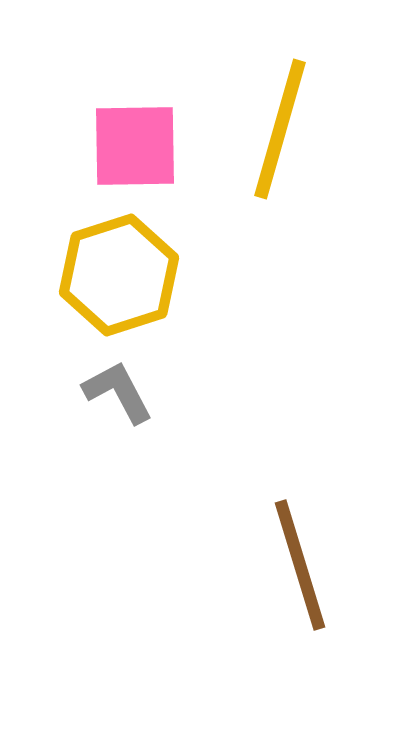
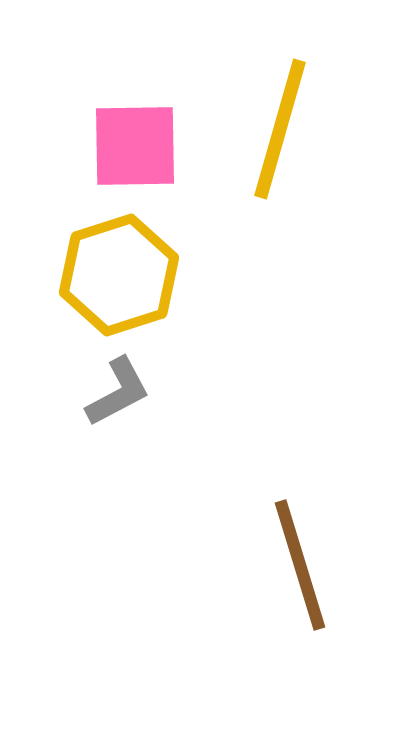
gray L-shape: rotated 90 degrees clockwise
